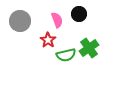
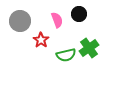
red star: moved 7 px left
